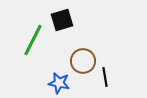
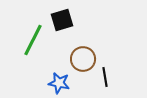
brown circle: moved 2 px up
